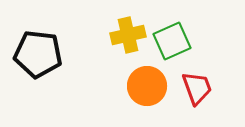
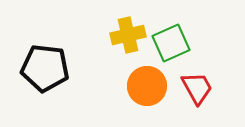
green square: moved 1 px left, 2 px down
black pentagon: moved 7 px right, 14 px down
red trapezoid: rotated 9 degrees counterclockwise
